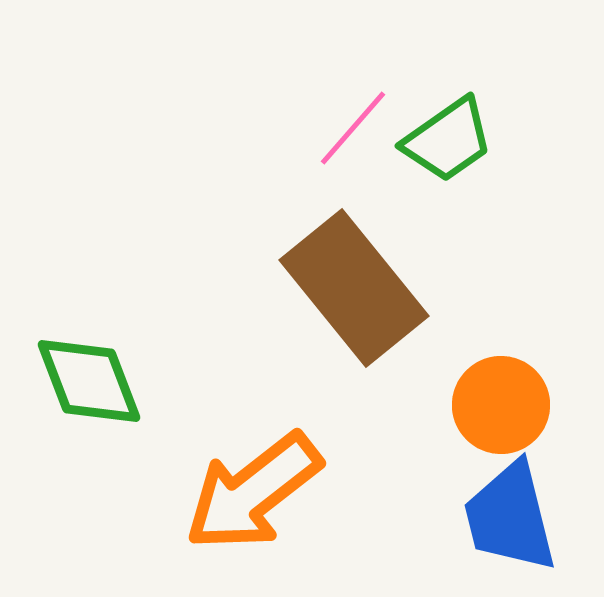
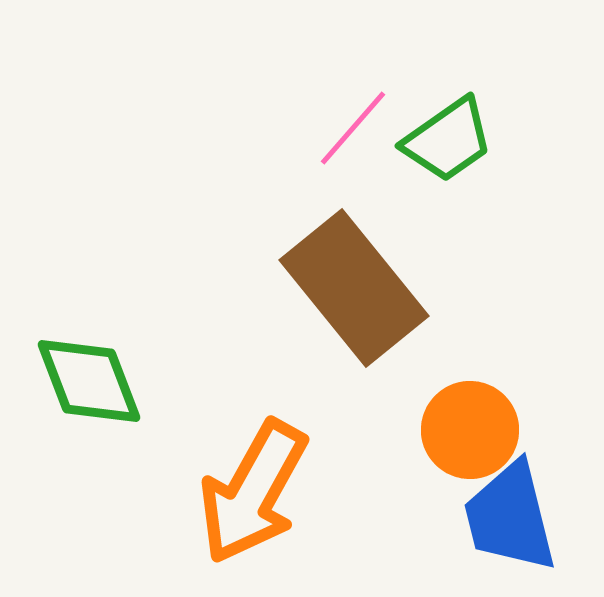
orange circle: moved 31 px left, 25 px down
orange arrow: rotated 23 degrees counterclockwise
